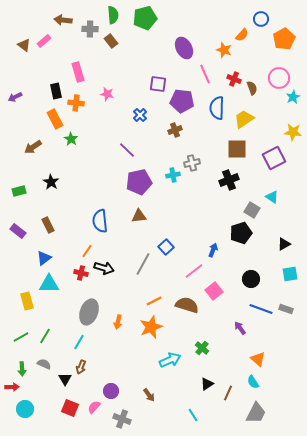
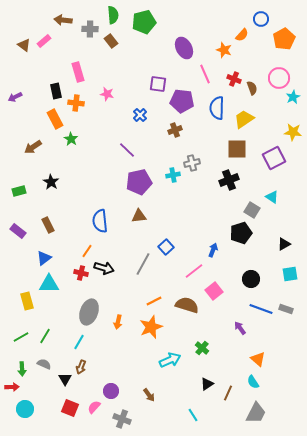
green pentagon at (145, 18): moved 1 px left, 4 px down
